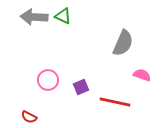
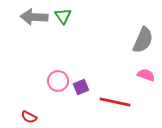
green triangle: rotated 30 degrees clockwise
gray semicircle: moved 20 px right, 3 px up
pink semicircle: moved 4 px right
pink circle: moved 10 px right, 1 px down
